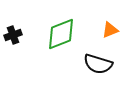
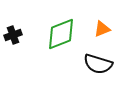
orange triangle: moved 8 px left, 1 px up
